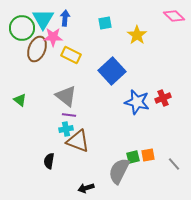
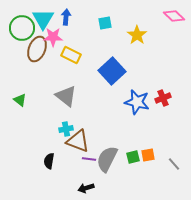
blue arrow: moved 1 px right, 1 px up
purple line: moved 20 px right, 44 px down
gray semicircle: moved 12 px left, 12 px up
